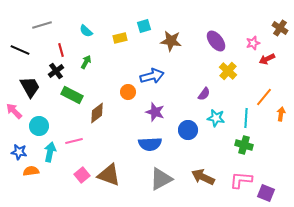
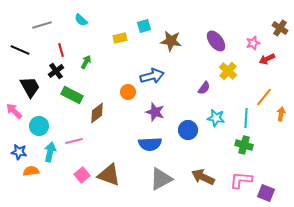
cyan semicircle: moved 5 px left, 11 px up
purple semicircle: moved 6 px up
